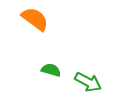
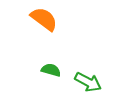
orange semicircle: moved 9 px right
